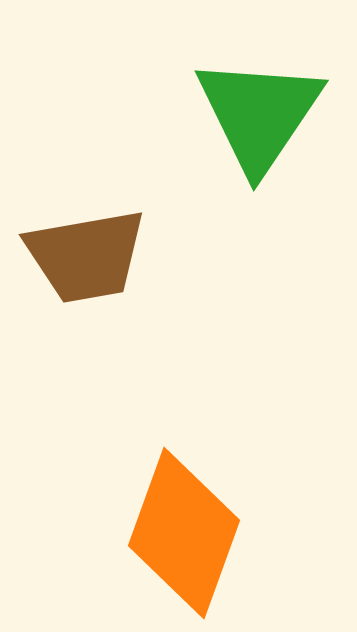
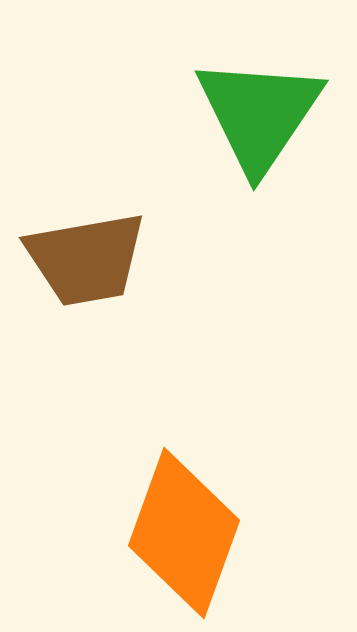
brown trapezoid: moved 3 px down
